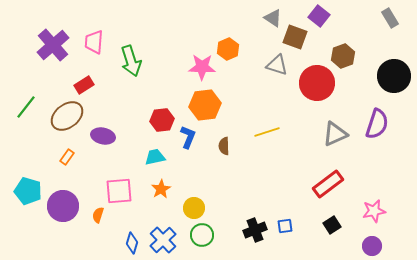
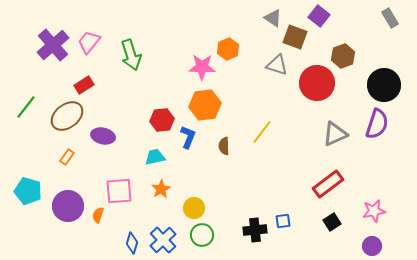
pink trapezoid at (94, 42): moved 5 px left; rotated 35 degrees clockwise
green arrow at (131, 61): moved 6 px up
black circle at (394, 76): moved 10 px left, 9 px down
yellow line at (267, 132): moved 5 px left; rotated 35 degrees counterclockwise
purple circle at (63, 206): moved 5 px right
black square at (332, 225): moved 3 px up
blue square at (285, 226): moved 2 px left, 5 px up
black cross at (255, 230): rotated 15 degrees clockwise
